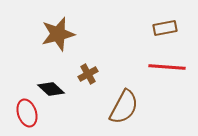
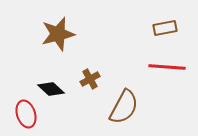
brown cross: moved 2 px right, 5 px down
red ellipse: moved 1 px left, 1 px down
